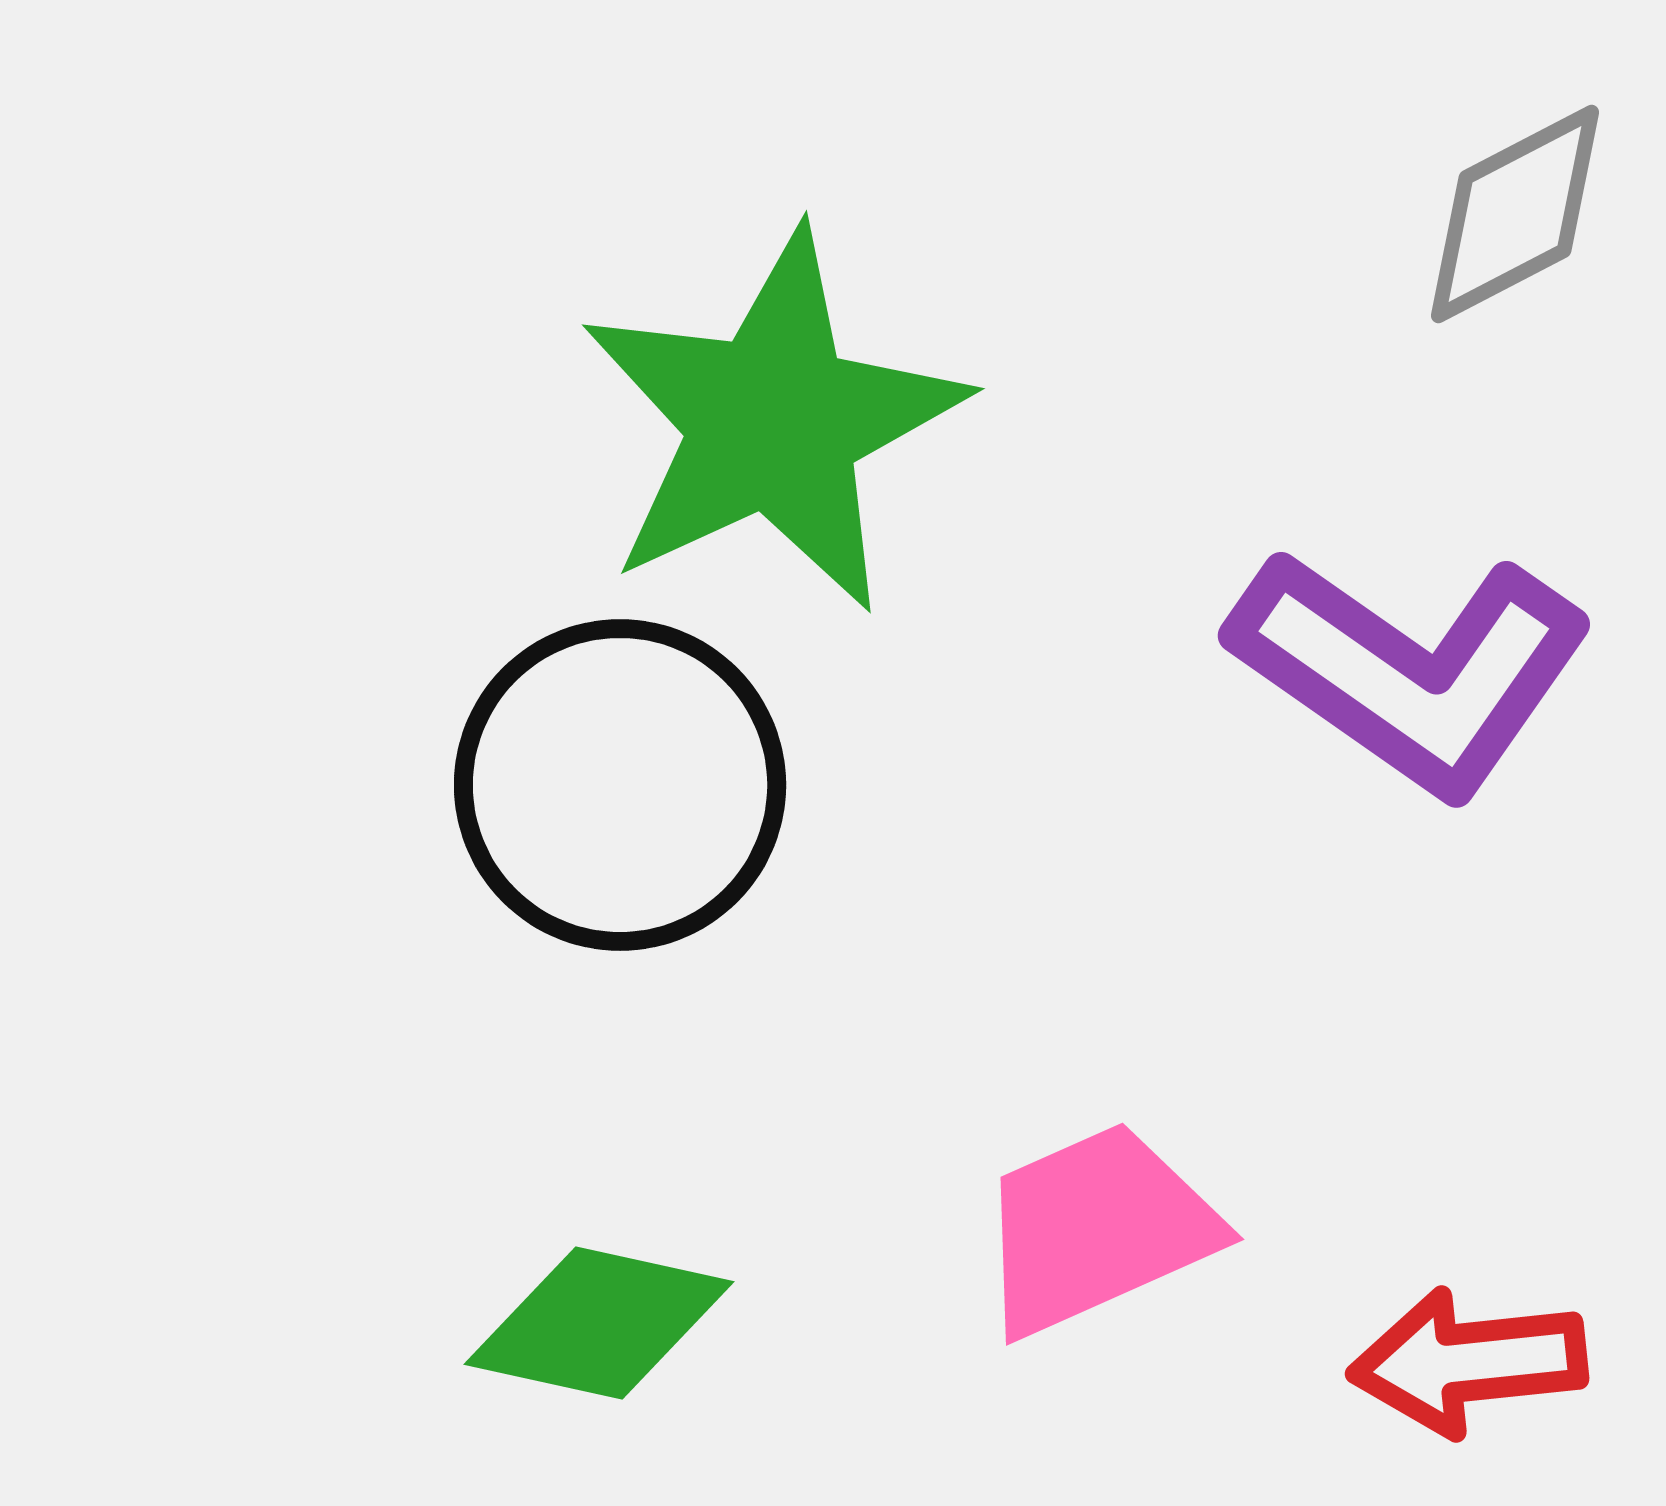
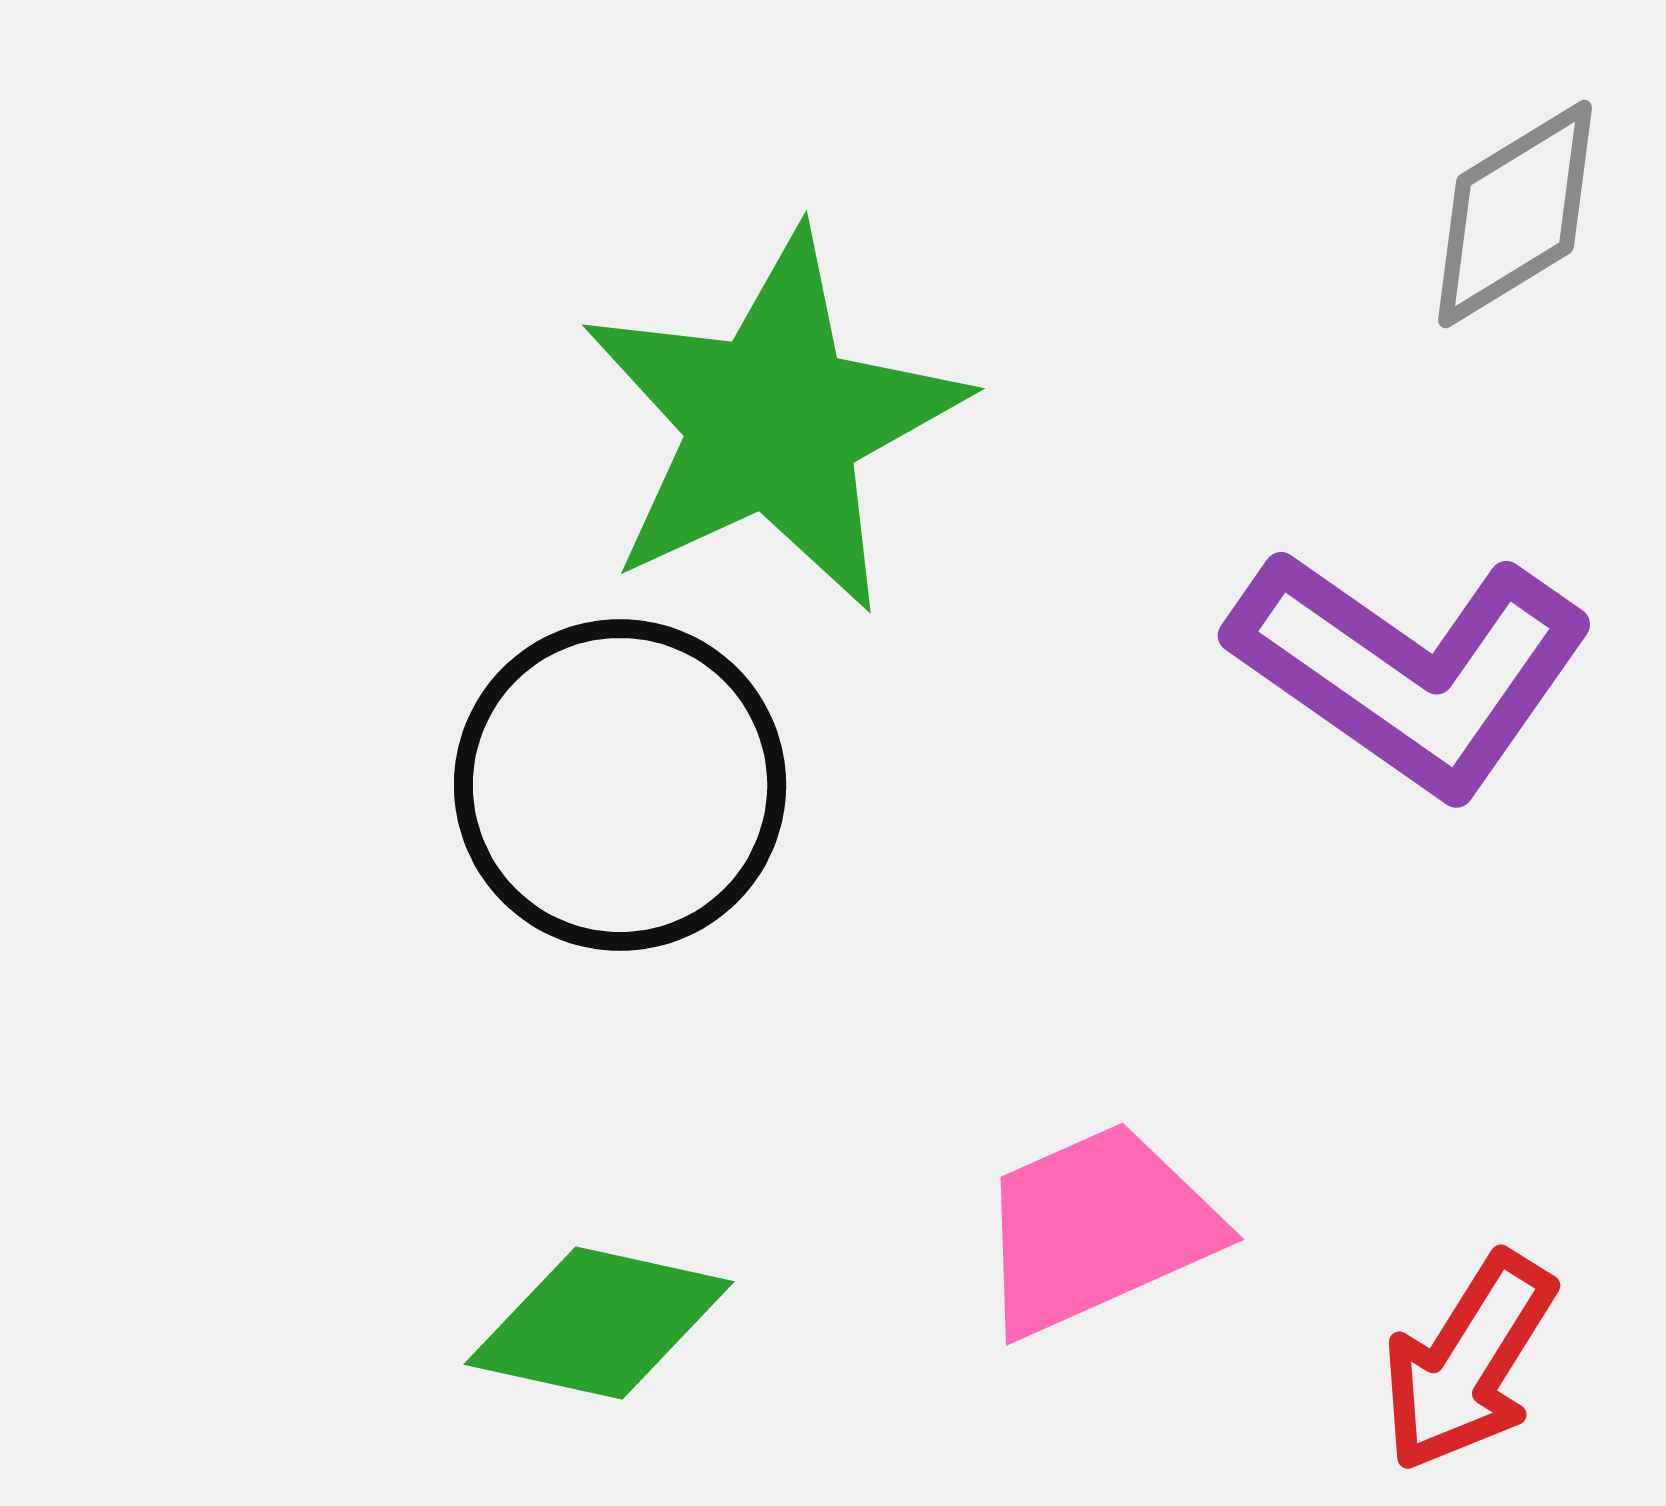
gray diamond: rotated 4 degrees counterclockwise
red arrow: rotated 52 degrees counterclockwise
